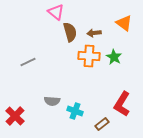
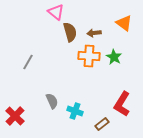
gray line: rotated 35 degrees counterclockwise
gray semicircle: rotated 119 degrees counterclockwise
